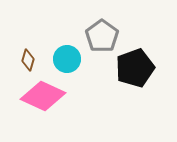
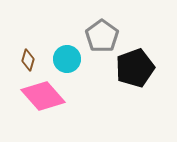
pink diamond: rotated 24 degrees clockwise
